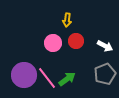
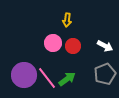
red circle: moved 3 px left, 5 px down
